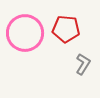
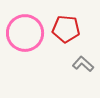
gray L-shape: rotated 80 degrees counterclockwise
